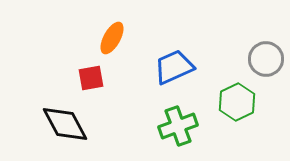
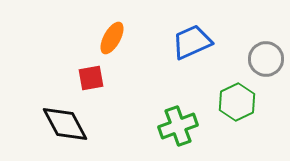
blue trapezoid: moved 18 px right, 25 px up
